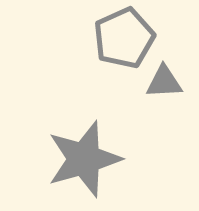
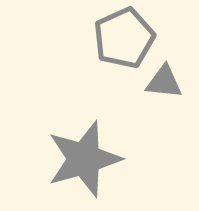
gray triangle: rotated 9 degrees clockwise
